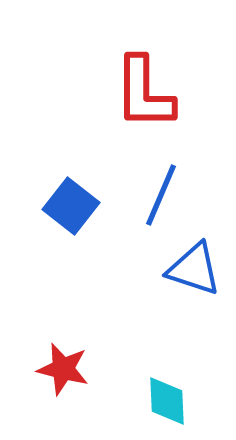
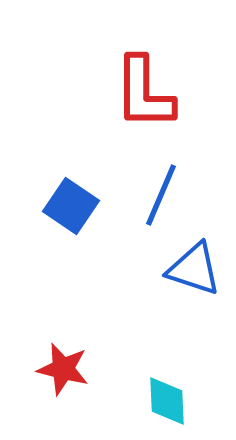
blue square: rotated 4 degrees counterclockwise
